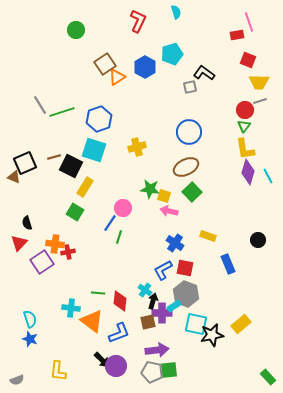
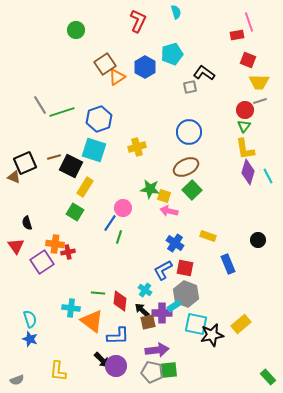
green square at (192, 192): moved 2 px up
red triangle at (19, 243): moved 3 px left, 3 px down; rotated 18 degrees counterclockwise
black arrow at (153, 301): moved 11 px left, 9 px down; rotated 63 degrees counterclockwise
blue L-shape at (119, 333): moved 1 px left, 3 px down; rotated 20 degrees clockwise
